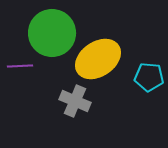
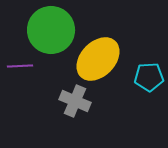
green circle: moved 1 px left, 3 px up
yellow ellipse: rotated 12 degrees counterclockwise
cyan pentagon: rotated 8 degrees counterclockwise
